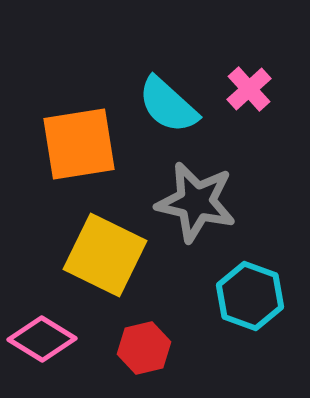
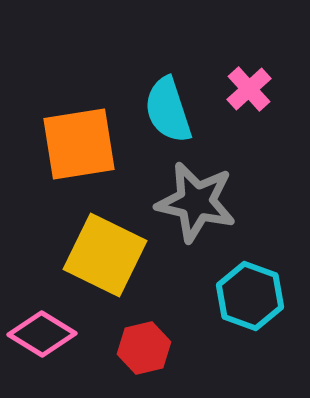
cyan semicircle: moved 5 px down; rotated 30 degrees clockwise
pink diamond: moved 5 px up
